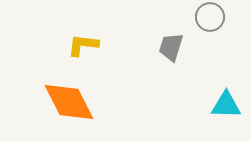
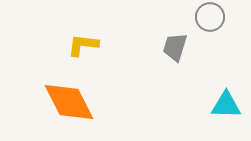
gray trapezoid: moved 4 px right
